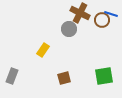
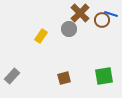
brown cross: rotated 18 degrees clockwise
yellow rectangle: moved 2 px left, 14 px up
gray rectangle: rotated 21 degrees clockwise
